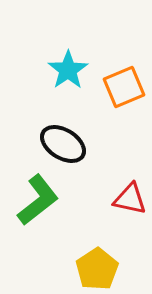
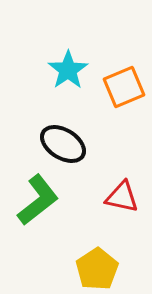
red triangle: moved 8 px left, 2 px up
